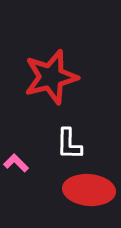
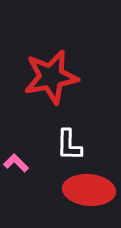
red star: rotated 4 degrees clockwise
white L-shape: moved 1 px down
